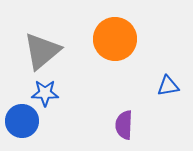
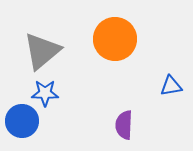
blue triangle: moved 3 px right
